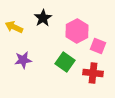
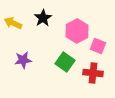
yellow arrow: moved 1 px left, 4 px up
